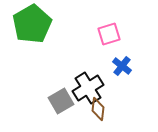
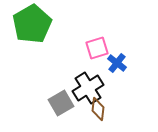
pink square: moved 12 px left, 14 px down
blue cross: moved 5 px left, 3 px up
gray square: moved 2 px down
